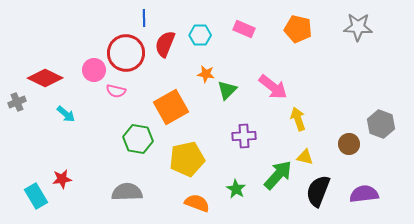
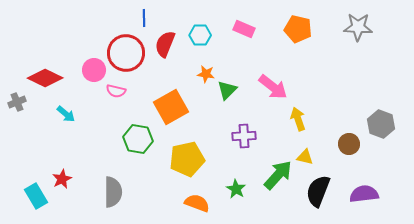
red star: rotated 18 degrees counterclockwise
gray semicircle: moved 14 px left; rotated 92 degrees clockwise
